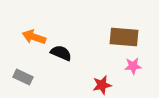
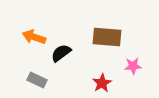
brown rectangle: moved 17 px left
black semicircle: rotated 60 degrees counterclockwise
gray rectangle: moved 14 px right, 3 px down
red star: moved 2 px up; rotated 18 degrees counterclockwise
